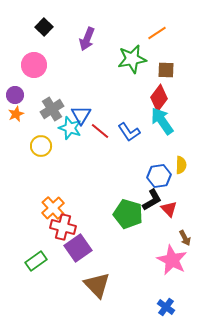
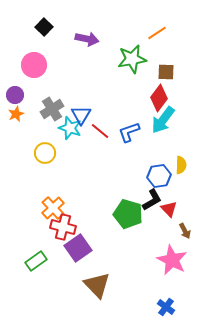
purple arrow: rotated 100 degrees counterclockwise
brown square: moved 2 px down
cyan arrow: moved 1 px right, 1 px up; rotated 108 degrees counterclockwise
blue L-shape: rotated 105 degrees clockwise
yellow circle: moved 4 px right, 7 px down
brown arrow: moved 7 px up
